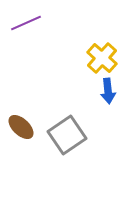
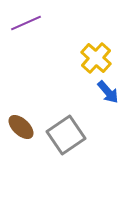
yellow cross: moved 6 px left
blue arrow: moved 1 px down; rotated 35 degrees counterclockwise
gray square: moved 1 px left
